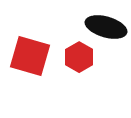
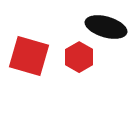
red square: moved 1 px left
